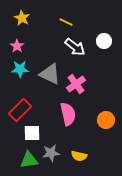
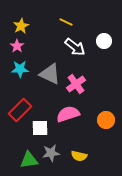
yellow star: moved 1 px left, 8 px down; rotated 14 degrees clockwise
pink semicircle: rotated 95 degrees counterclockwise
white square: moved 8 px right, 5 px up
